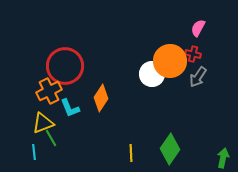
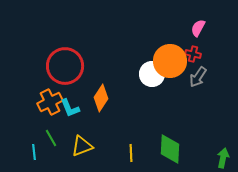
orange cross: moved 1 px right, 11 px down
yellow triangle: moved 39 px right, 23 px down
green diamond: rotated 32 degrees counterclockwise
